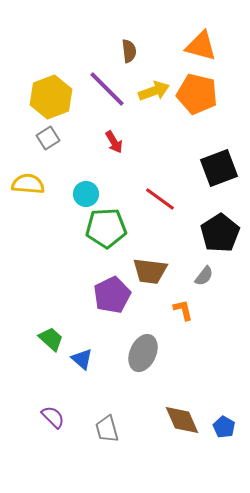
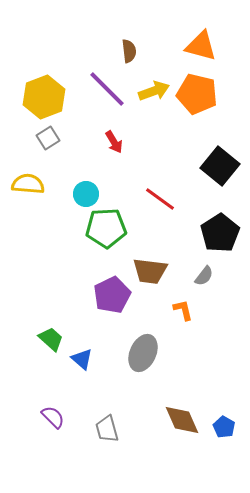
yellow hexagon: moved 7 px left
black square: moved 1 px right, 2 px up; rotated 30 degrees counterclockwise
